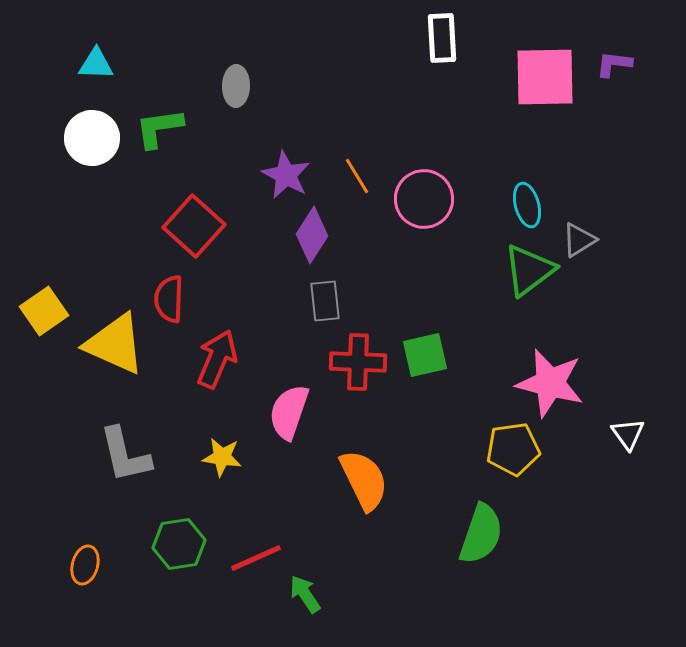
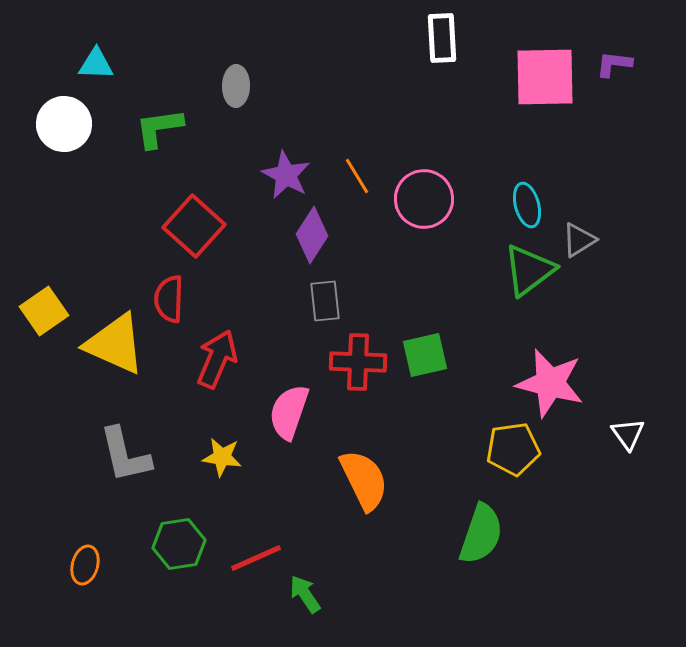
white circle: moved 28 px left, 14 px up
